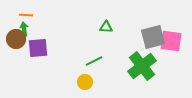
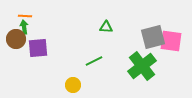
orange line: moved 1 px left, 1 px down
green arrow: moved 2 px up
yellow circle: moved 12 px left, 3 px down
